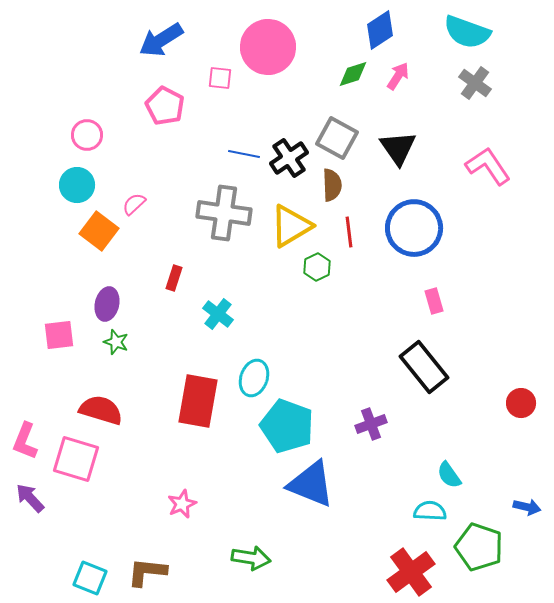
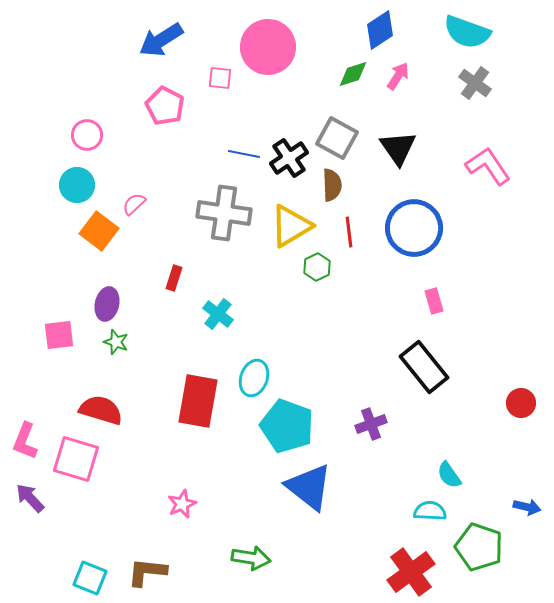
blue triangle at (311, 484): moved 2 px left, 3 px down; rotated 16 degrees clockwise
